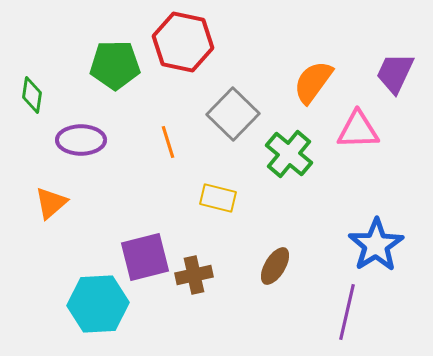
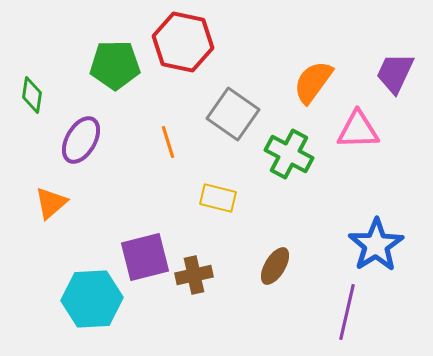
gray square: rotated 9 degrees counterclockwise
purple ellipse: rotated 60 degrees counterclockwise
green cross: rotated 12 degrees counterclockwise
cyan hexagon: moved 6 px left, 5 px up
